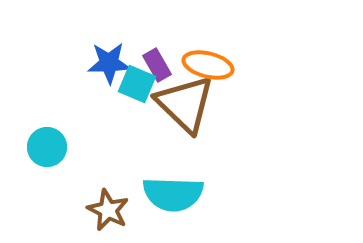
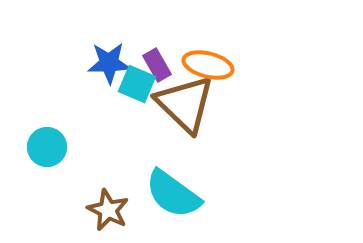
cyan semicircle: rotated 34 degrees clockwise
